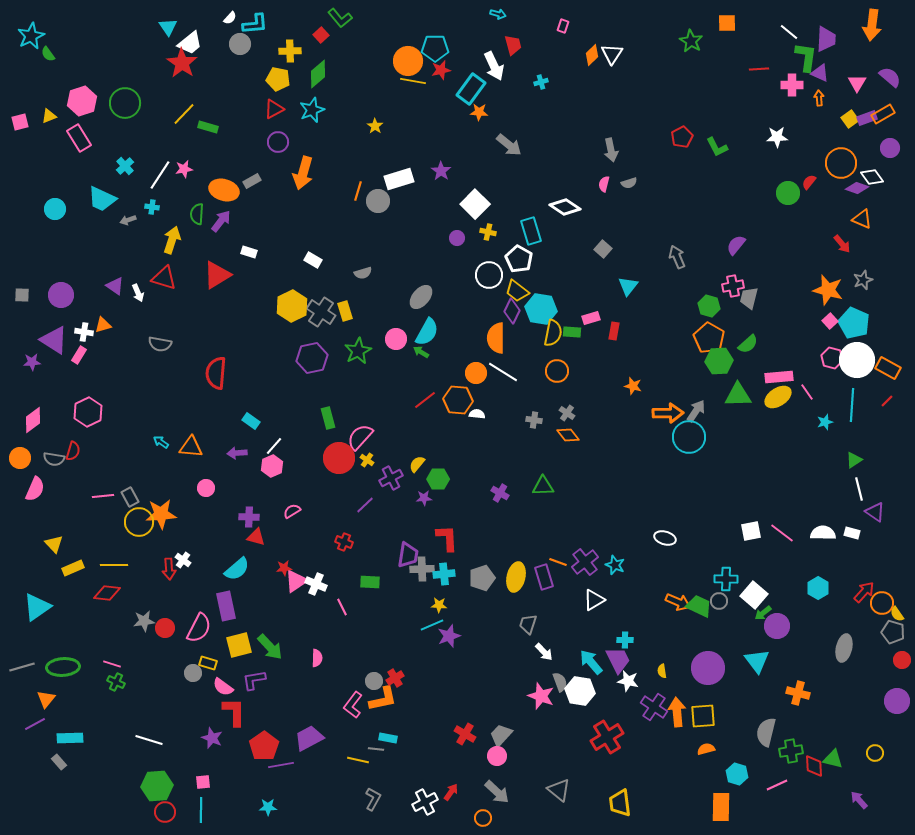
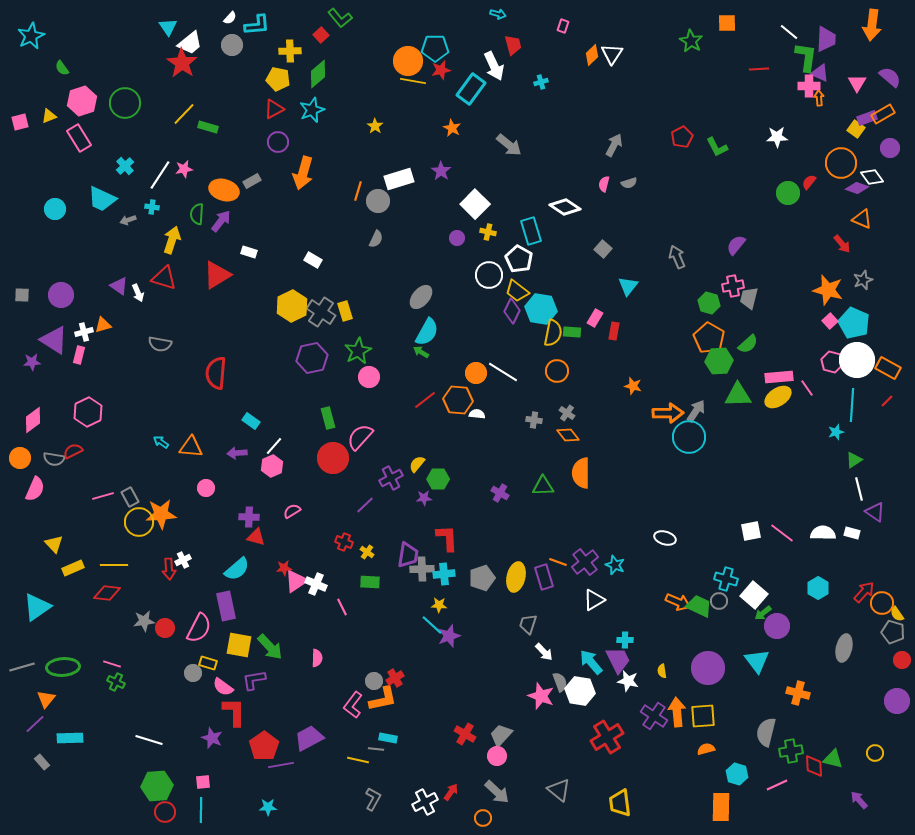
cyan L-shape at (255, 24): moved 2 px right, 1 px down
gray circle at (240, 44): moved 8 px left, 1 px down
green semicircle at (48, 54): moved 14 px right, 14 px down
pink cross at (792, 85): moved 17 px right, 1 px down
orange star at (479, 112): moved 27 px left, 16 px down; rotated 24 degrees clockwise
yellow square at (850, 119): moved 6 px right, 10 px down; rotated 18 degrees counterclockwise
gray arrow at (611, 150): moved 3 px right, 5 px up; rotated 140 degrees counterclockwise
gray semicircle at (363, 273): moved 13 px right, 34 px up; rotated 48 degrees counterclockwise
purple triangle at (115, 286): moved 4 px right
green hexagon at (709, 306): moved 3 px up
pink rectangle at (591, 318): moved 4 px right; rotated 42 degrees counterclockwise
white cross at (84, 332): rotated 24 degrees counterclockwise
orange semicircle at (496, 338): moved 85 px right, 135 px down
pink circle at (396, 339): moved 27 px left, 38 px down
pink rectangle at (79, 355): rotated 18 degrees counterclockwise
pink hexagon at (832, 358): moved 4 px down
pink line at (807, 392): moved 4 px up
cyan star at (825, 422): moved 11 px right, 10 px down
red semicircle at (73, 451): rotated 132 degrees counterclockwise
red circle at (339, 458): moved 6 px left
yellow cross at (367, 460): moved 92 px down
pink line at (103, 496): rotated 10 degrees counterclockwise
white cross at (183, 560): rotated 28 degrees clockwise
cyan cross at (726, 579): rotated 15 degrees clockwise
cyan line at (432, 625): rotated 65 degrees clockwise
yellow square at (239, 645): rotated 24 degrees clockwise
purple cross at (654, 707): moved 9 px down
purple line at (35, 724): rotated 15 degrees counterclockwise
gray rectangle at (59, 762): moved 17 px left
